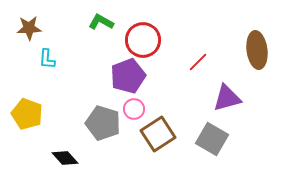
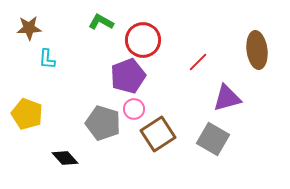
gray square: moved 1 px right
